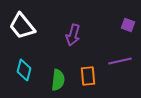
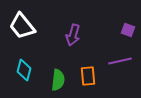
purple square: moved 5 px down
